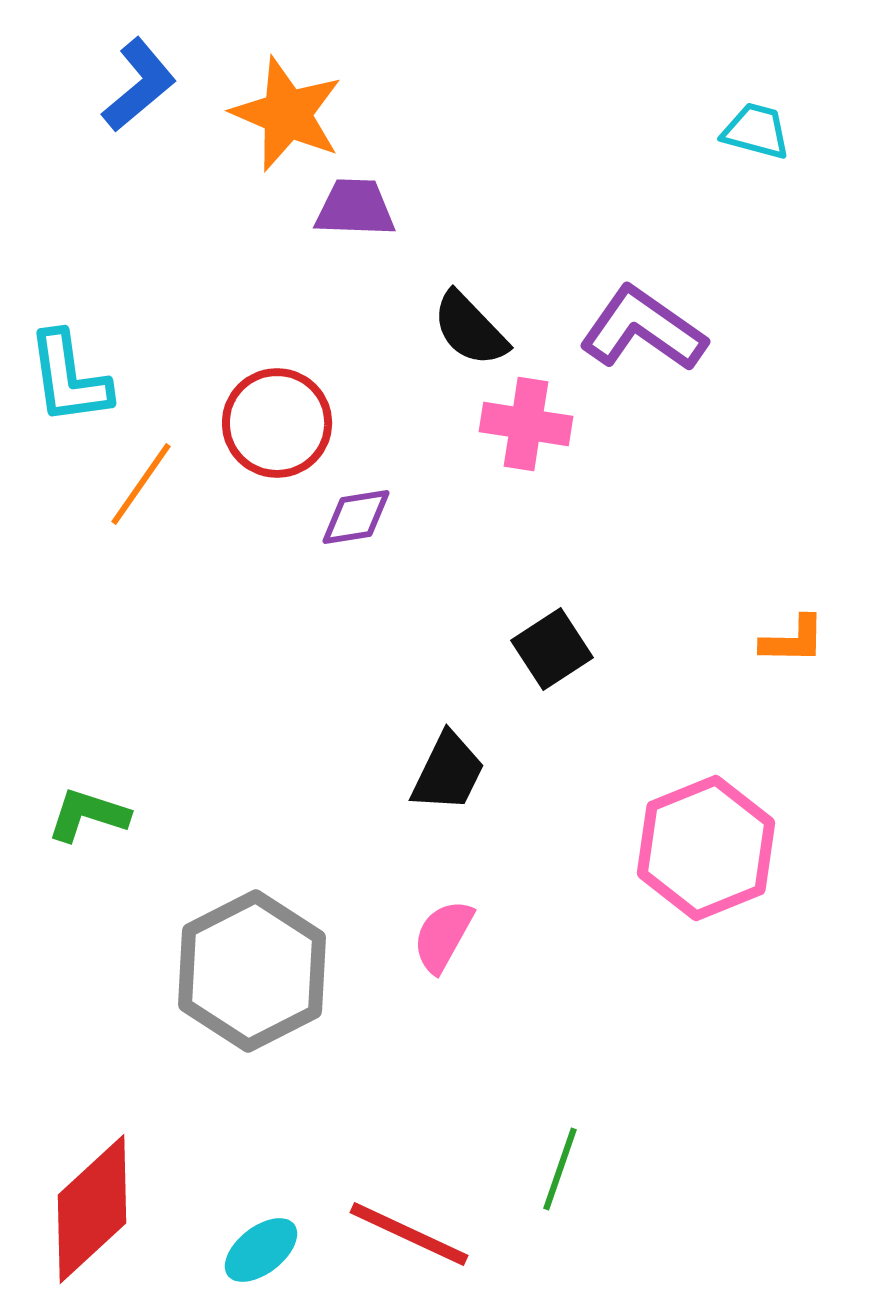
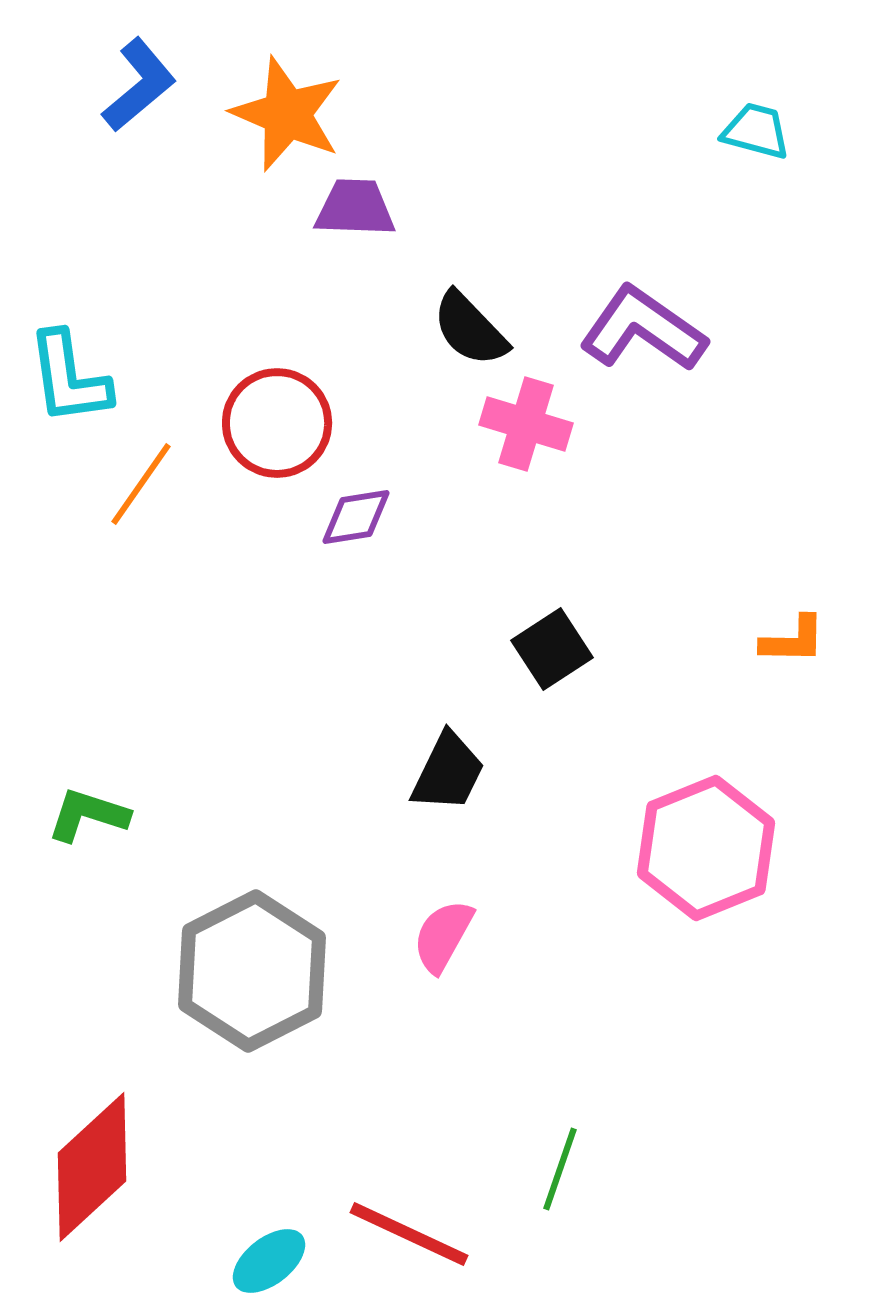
pink cross: rotated 8 degrees clockwise
red diamond: moved 42 px up
cyan ellipse: moved 8 px right, 11 px down
